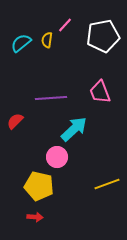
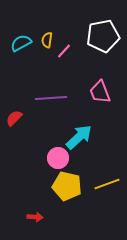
pink line: moved 1 px left, 26 px down
cyan semicircle: rotated 10 degrees clockwise
red semicircle: moved 1 px left, 3 px up
cyan arrow: moved 5 px right, 8 px down
pink circle: moved 1 px right, 1 px down
yellow pentagon: moved 28 px right
